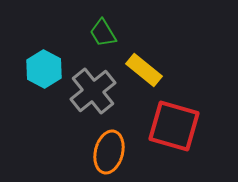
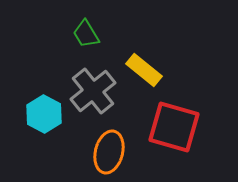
green trapezoid: moved 17 px left, 1 px down
cyan hexagon: moved 45 px down
red square: moved 1 px down
